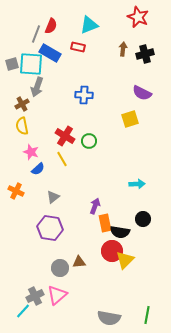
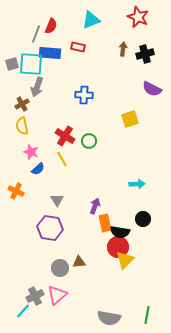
cyan triangle: moved 2 px right, 5 px up
blue rectangle: rotated 25 degrees counterclockwise
purple semicircle: moved 10 px right, 4 px up
gray triangle: moved 4 px right, 3 px down; rotated 24 degrees counterclockwise
red circle: moved 6 px right, 4 px up
